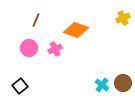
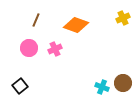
orange diamond: moved 5 px up
cyan cross: moved 2 px down; rotated 16 degrees counterclockwise
